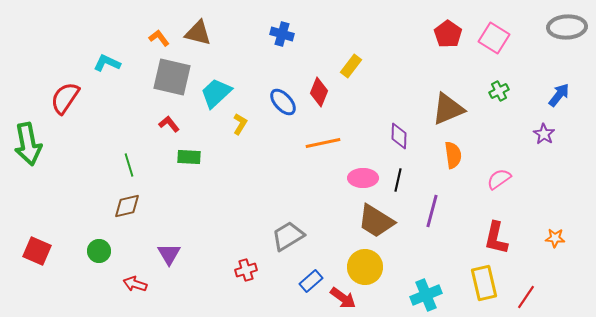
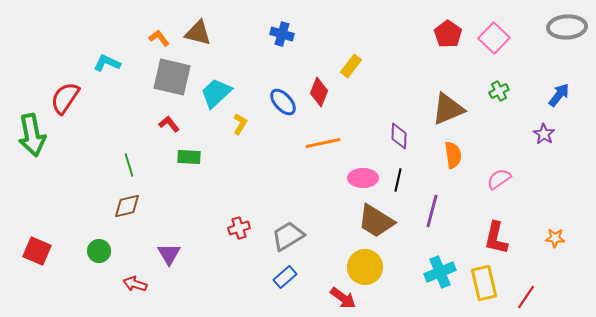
pink square at (494, 38): rotated 12 degrees clockwise
green arrow at (28, 144): moved 4 px right, 9 px up
red cross at (246, 270): moved 7 px left, 42 px up
blue rectangle at (311, 281): moved 26 px left, 4 px up
cyan cross at (426, 295): moved 14 px right, 23 px up
